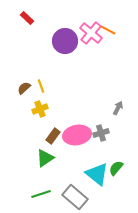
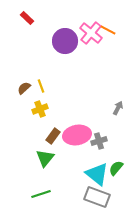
gray cross: moved 2 px left, 8 px down
green triangle: rotated 18 degrees counterclockwise
gray rectangle: moved 22 px right; rotated 20 degrees counterclockwise
